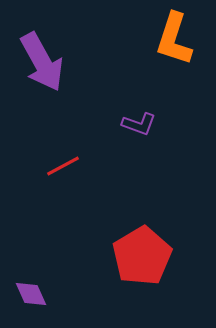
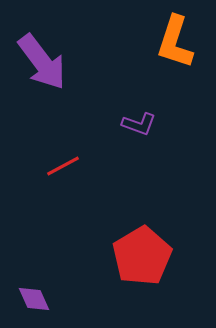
orange L-shape: moved 1 px right, 3 px down
purple arrow: rotated 8 degrees counterclockwise
purple diamond: moved 3 px right, 5 px down
